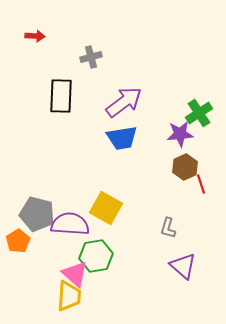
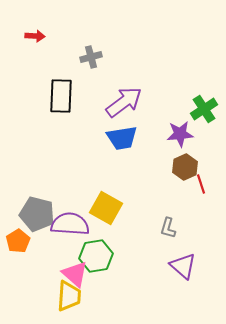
green cross: moved 5 px right, 4 px up
